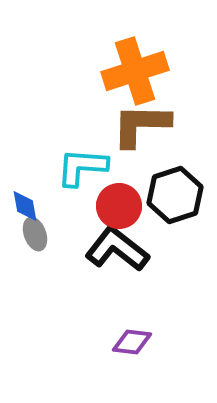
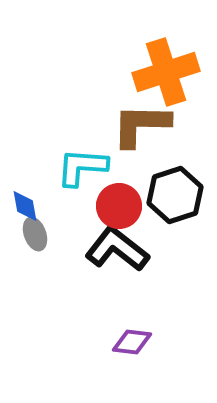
orange cross: moved 31 px right, 1 px down
